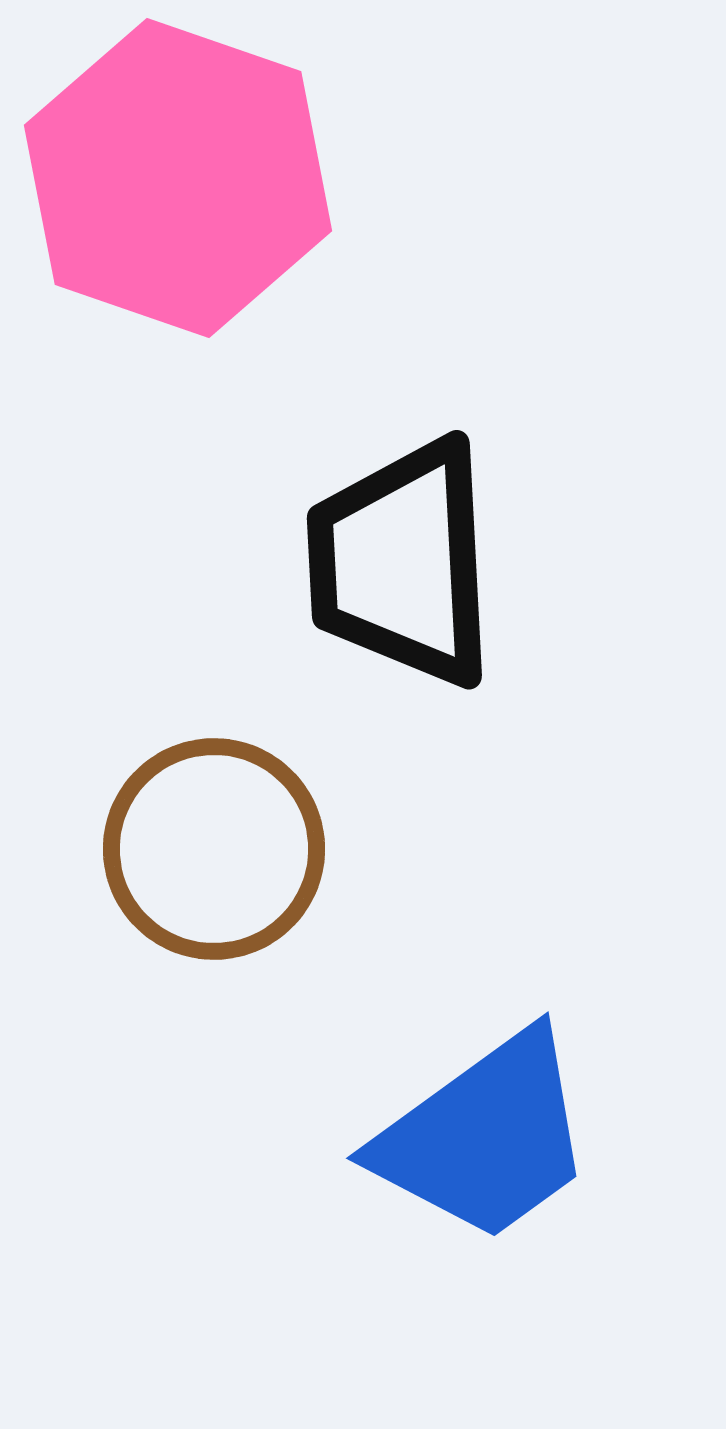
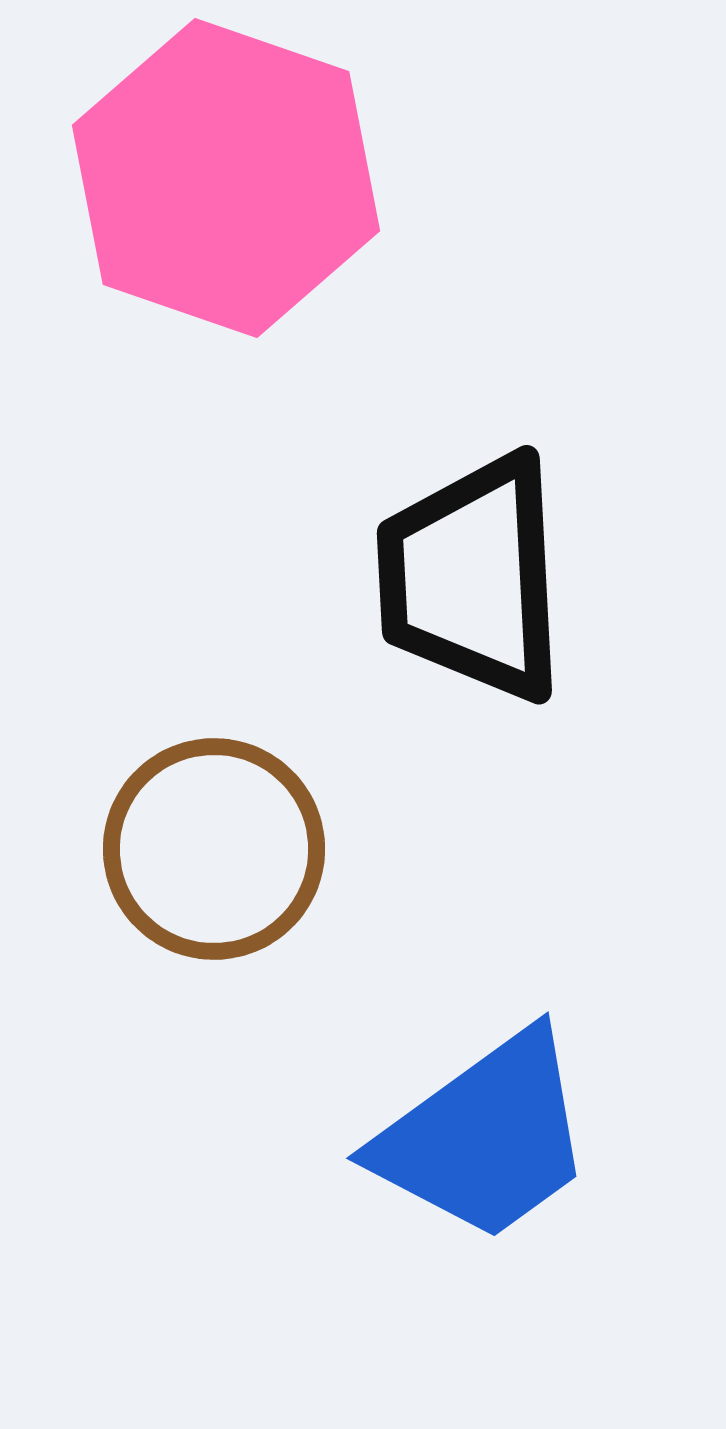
pink hexagon: moved 48 px right
black trapezoid: moved 70 px right, 15 px down
